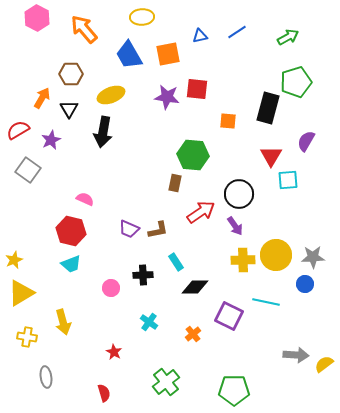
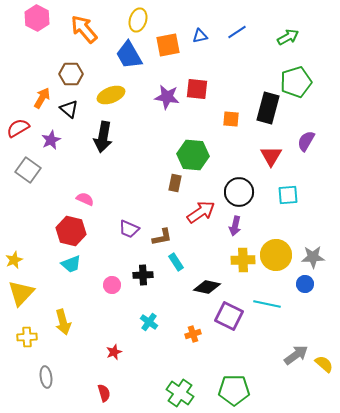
yellow ellipse at (142, 17): moved 4 px left, 3 px down; rotated 70 degrees counterclockwise
orange square at (168, 54): moved 9 px up
black triangle at (69, 109): rotated 18 degrees counterclockwise
orange square at (228, 121): moved 3 px right, 2 px up
red semicircle at (18, 130): moved 2 px up
black arrow at (103, 132): moved 5 px down
cyan square at (288, 180): moved 15 px down
black circle at (239, 194): moved 2 px up
purple arrow at (235, 226): rotated 48 degrees clockwise
brown L-shape at (158, 230): moved 4 px right, 7 px down
black diamond at (195, 287): moved 12 px right; rotated 12 degrees clockwise
pink circle at (111, 288): moved 1 px right, 3 px up
yellow triangle at (21, 293): rotated 16 degrees counterclockwise
cyan line at (266, 302): moved 1 px right, 2 px down
orange cross at (193, 334): rotated 21 degrees clockwise
yellow cross at (27, 337): rotated 12 degrees counterclockwise
red star at (114, 352): rotated 21 degrees clockwise
gray arrow at (296, 355): rotated 40 degrees counterclockwise
yellow semicircle at (324, 364): rotated 78 degrees clockwise
green cross at (166, 382): moved 14 px right, 11 px down; rotated 16 degrees counterclockwise
